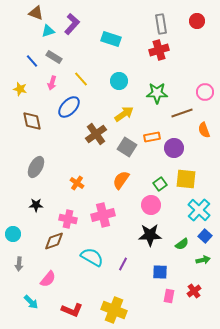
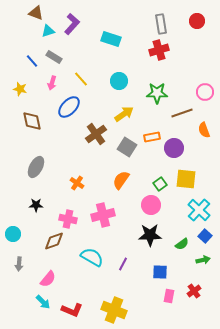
cyan arrow at (31, 302): moved 12 px right
